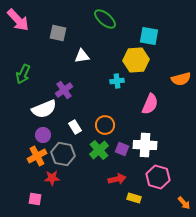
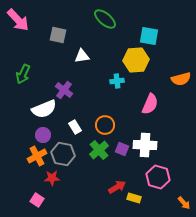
gray square: moved 2 px down
purple cross: rotated 18 degrees counterclockwise
red arrow: moved 8 px down; rotated 18 degrees counterclockwise
pink square: moved 2 px right, 1 px down; rotated 24 degrees clockwise
